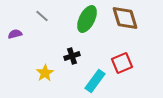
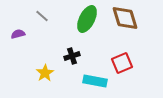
purple semicircle: moved 3 px right
cyan rectangle: rotated 65 degrees clockwise
